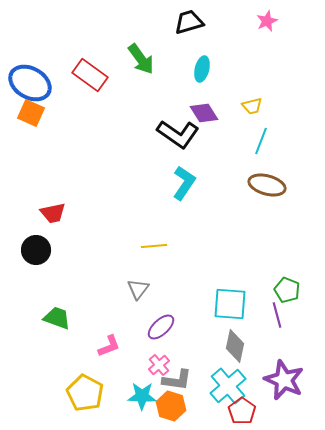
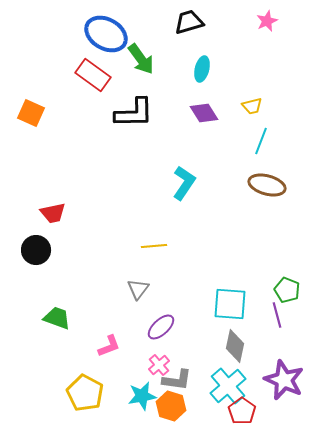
red rectangle: moved 3 px right
blue ellipse: moved 76 px right, 49 px up
black L-shape: moved 44 px left, 21 px up; rotated 36 degrees counterclockwise
cyan star: rotated 12 degrees counterclockwise
